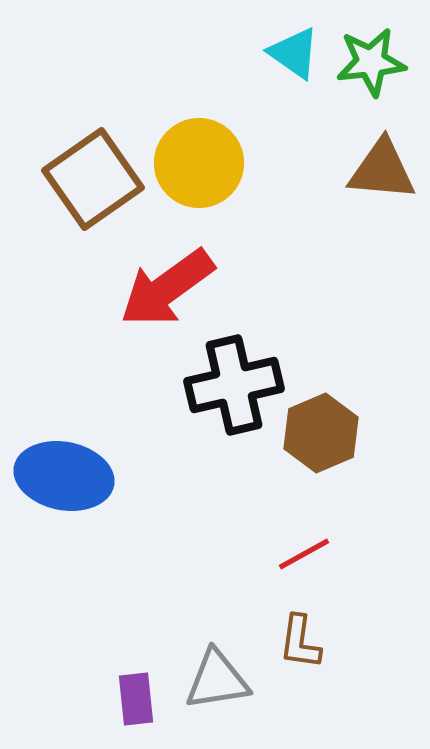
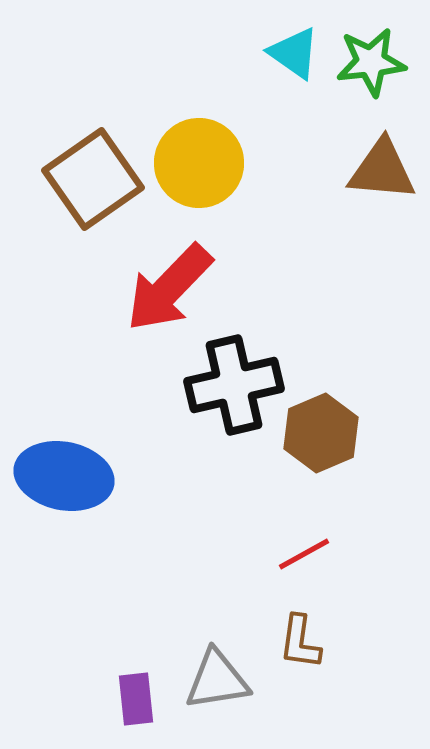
red arrow: moved 2 px right; rotated 10 degrees counterclockwise
